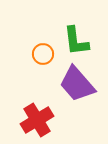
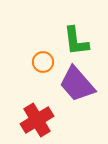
orange circle: moved 8 px down
